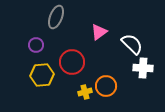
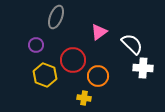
red circle: moved 1 px right, 2 px up
yellow hexagon: moved 3 px right; rotated 25 degrees clockwise
orange circle: moved 8 px left, 10 px up
yellow cross: moved 1 px left, 6 px down; rotated 24 degrees clockwise
